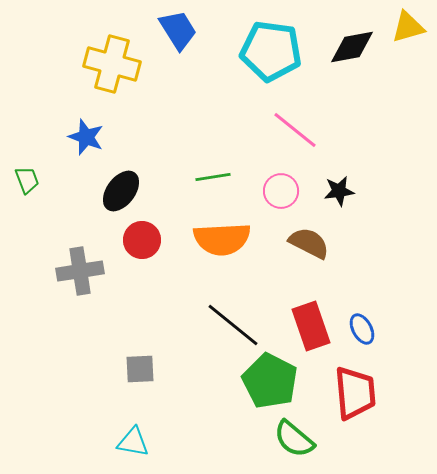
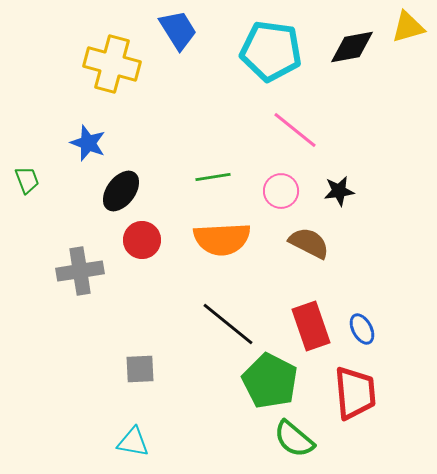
blue star: moved 2 px right, 6 px down
black line: moved 5 px left, 1 px up
